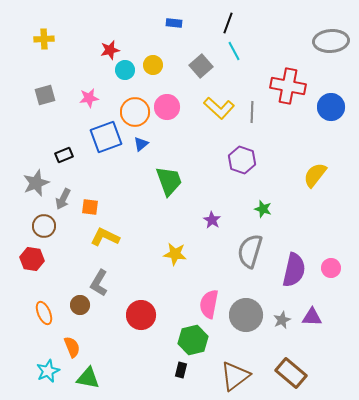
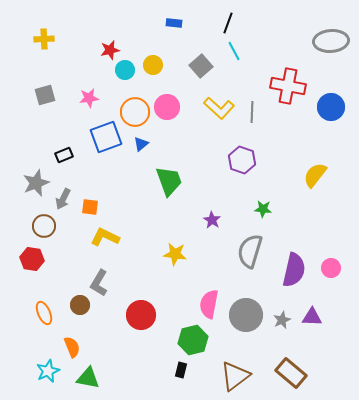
green star at (263, 209): rotated 12 degrees counterclockwise
